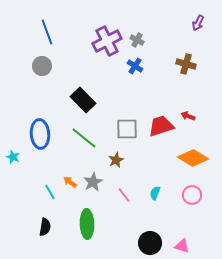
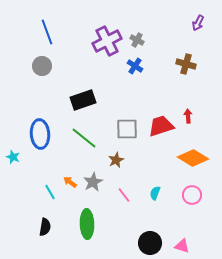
black rectangle: rotated 65 degrees counterclockwise
red arrow: rotated 64 degrees clockwise
